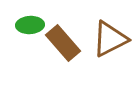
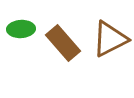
green ellipse: moved 9 px left, 4 px down
